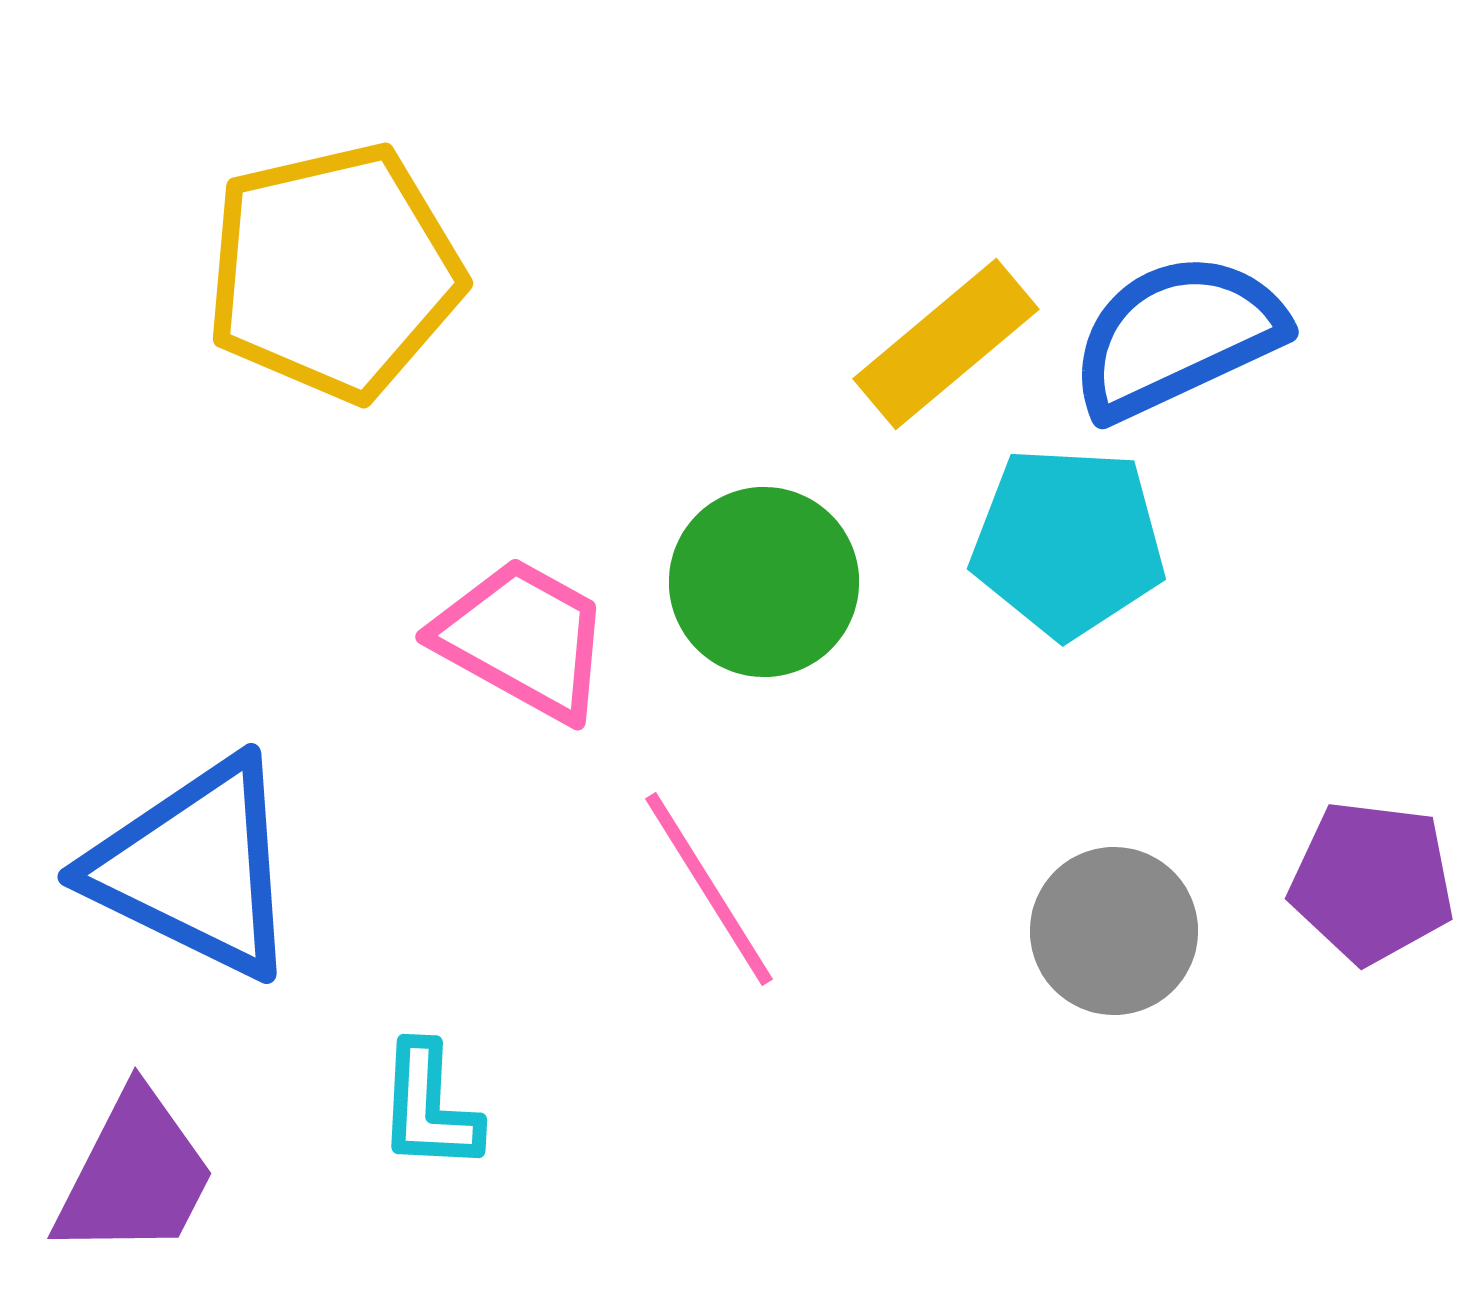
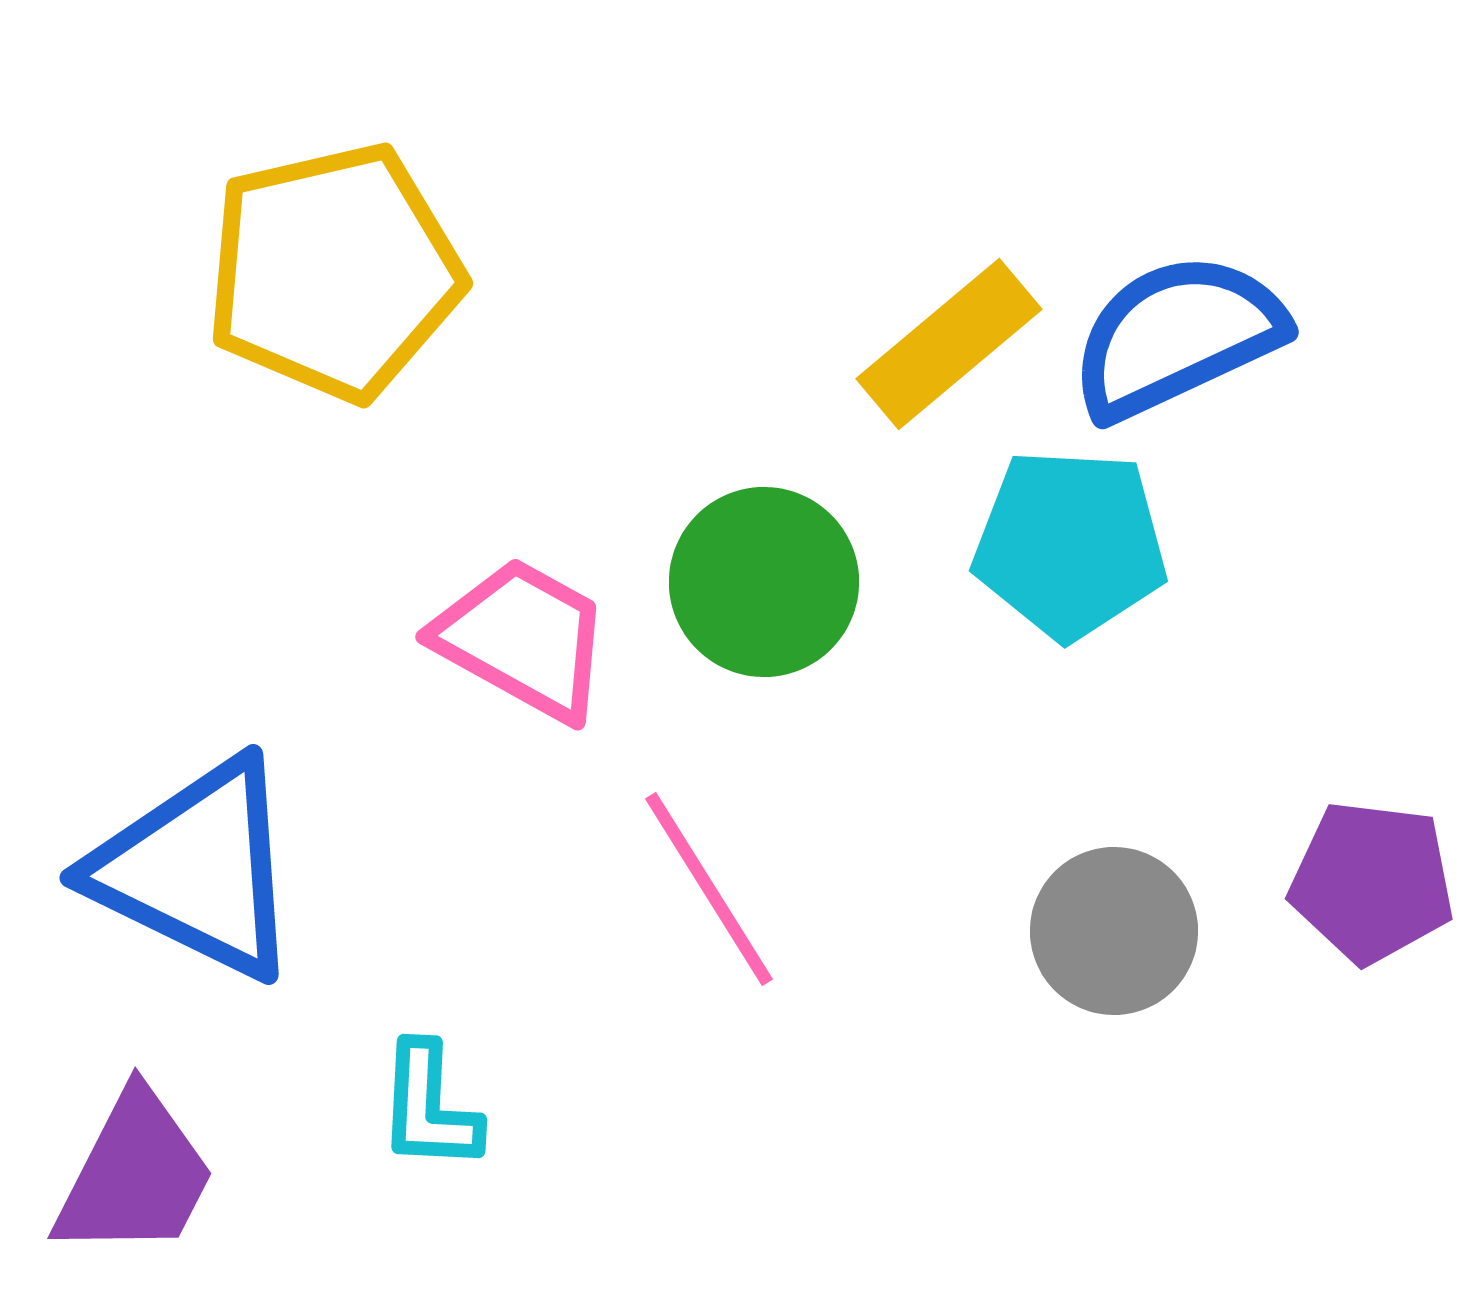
yellow rectangle: moved 3 px right
cyan pentagon: moved 2 px right, 2 px down
blue triangle: moved 2 px right, 1 px down
